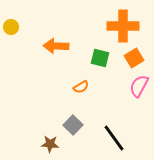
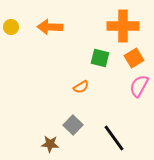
orange arrow: moved 6 px left, 19 px up
